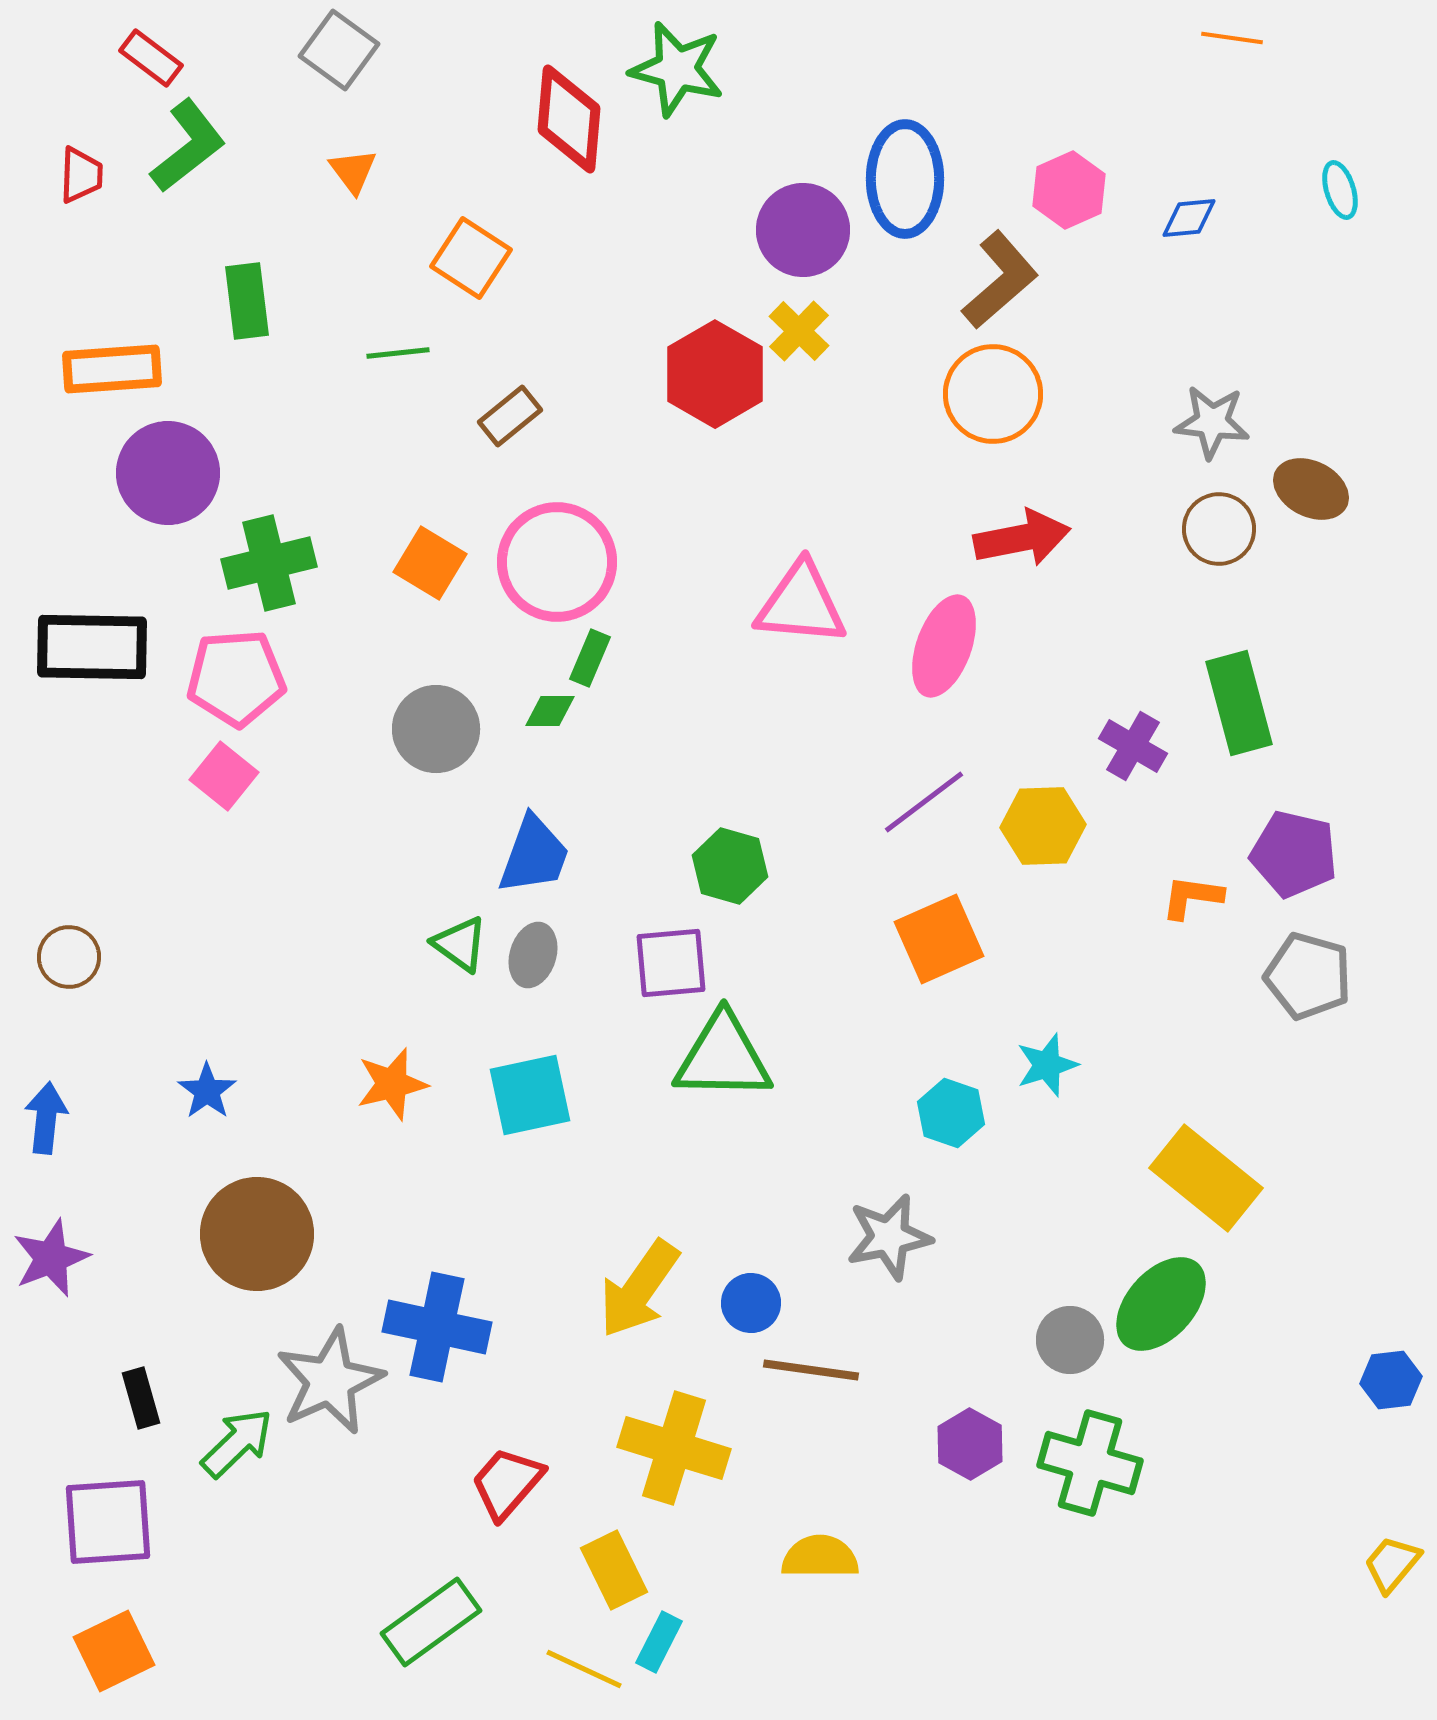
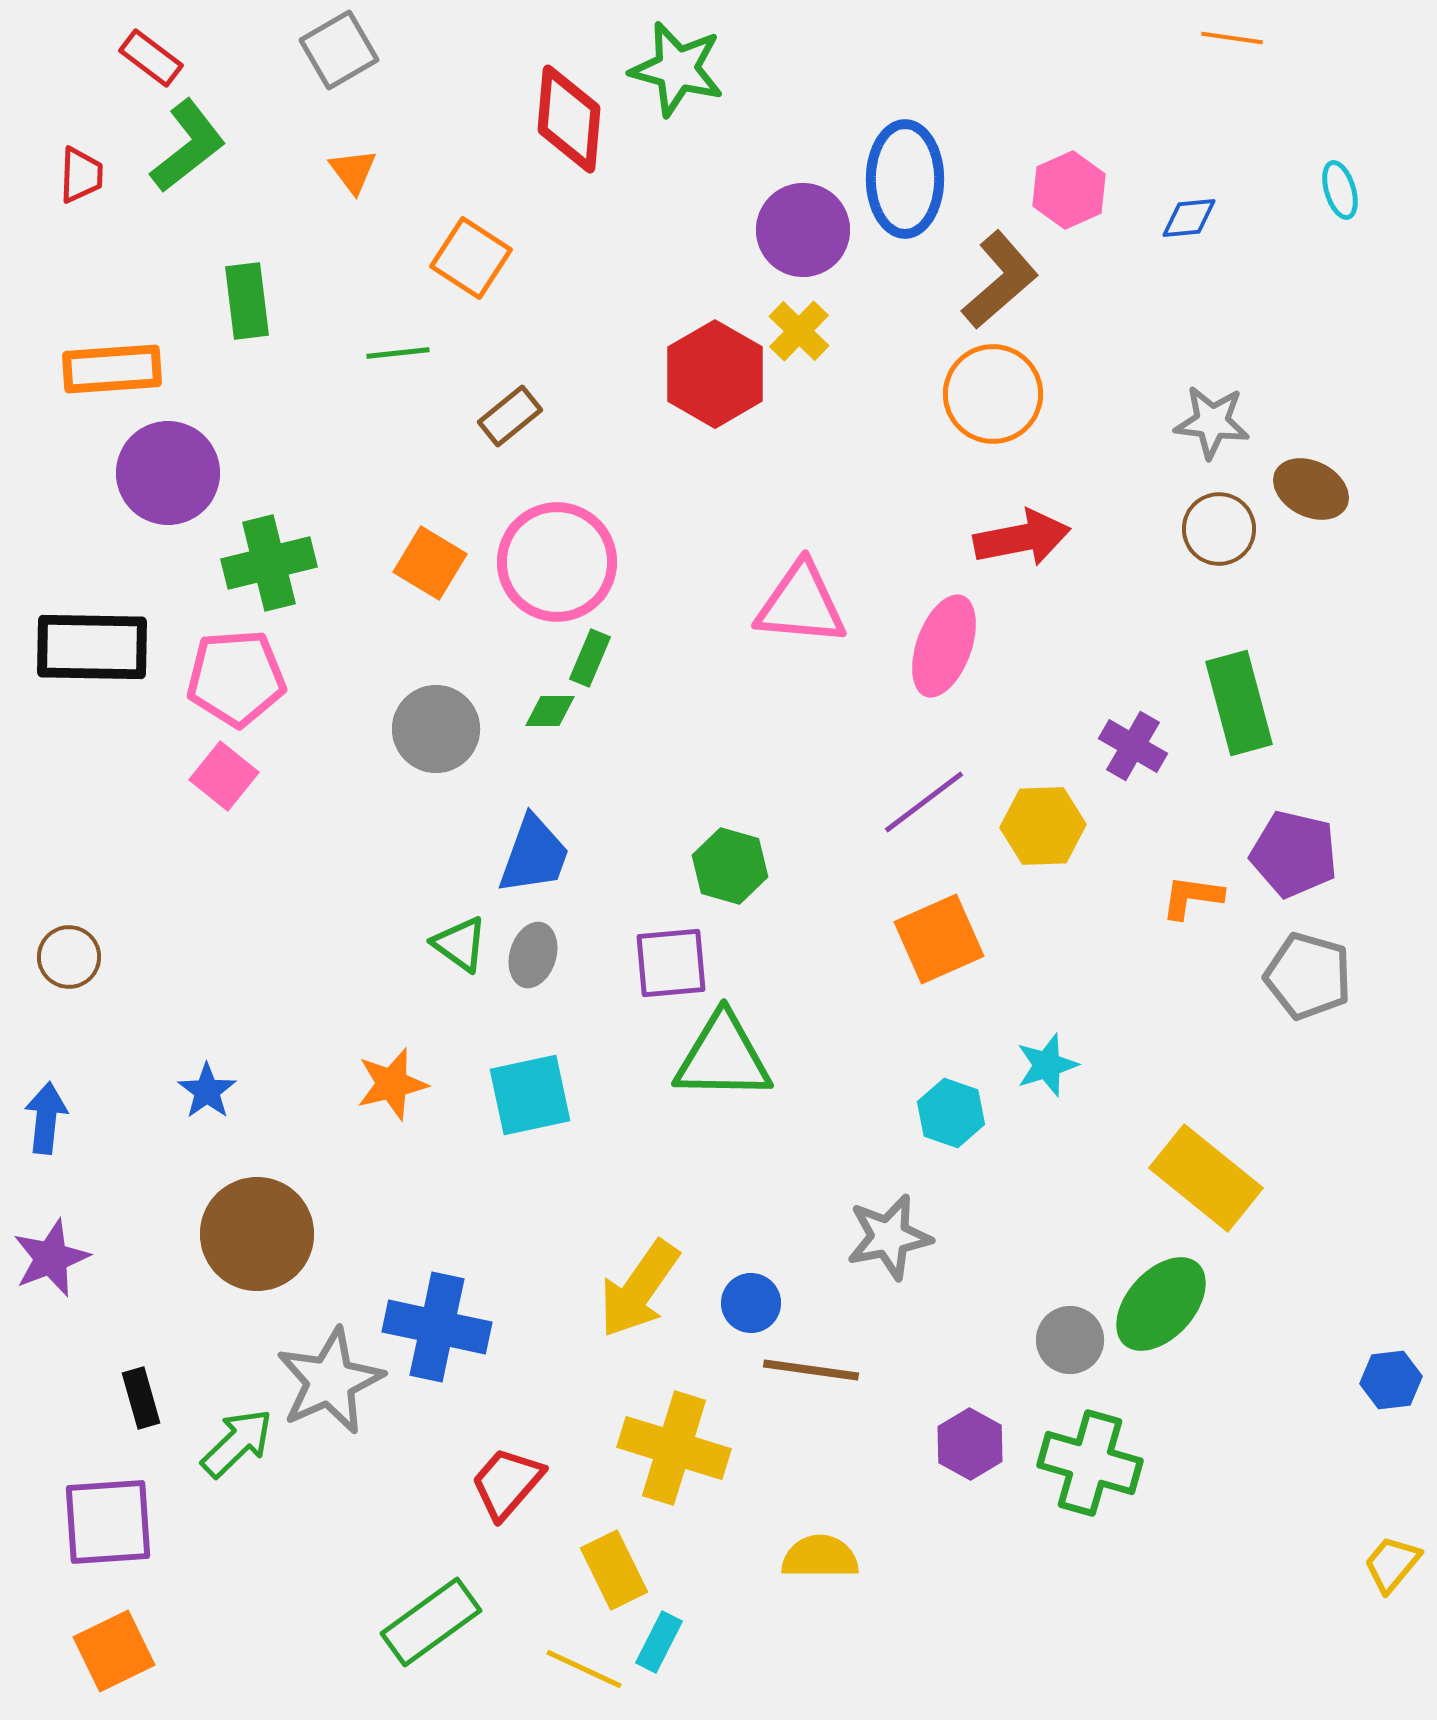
gray square at (339, 50): rotated 24 degrees clockwise
